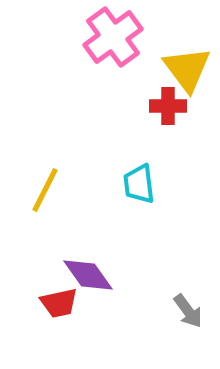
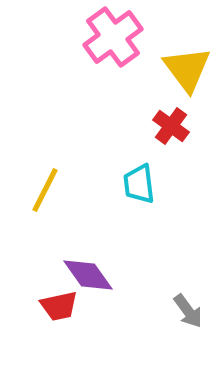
red cross: moved 3 px right, 20 px down; rotated 36 degrees clockwise
red trapezoid: moved 3 px down
